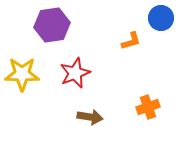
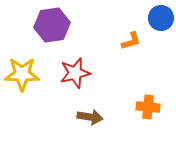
red star: rotated 8 degrees clockwise
orange cross: rotated 25 degrees clockwise
